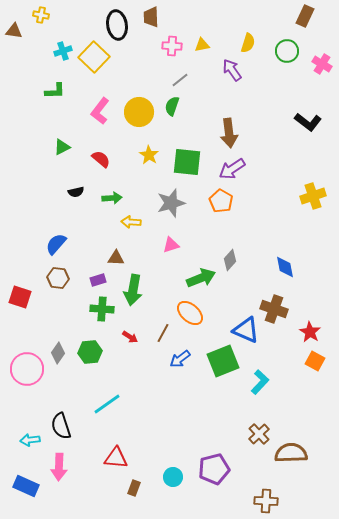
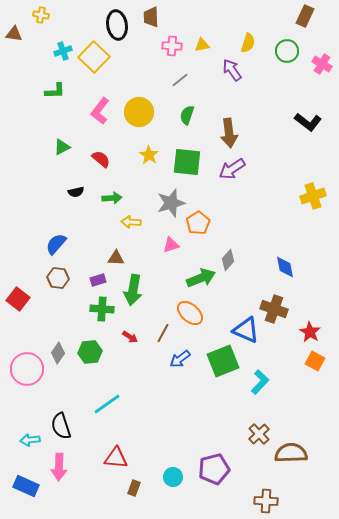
brown triangle at (14, 31): moved 3 px down
green semicircle at (172, 106): moved 15 px right, 9 px down
orange pentagon at (221, 201): moved 23 px left, 22 px down; rotated 10 degrees clockwise
gray diamond at (230, 260): moved 2 px left
red square at (20, 297): moved 2 px left, 2 px down; rotated 20 degrees clockwise
